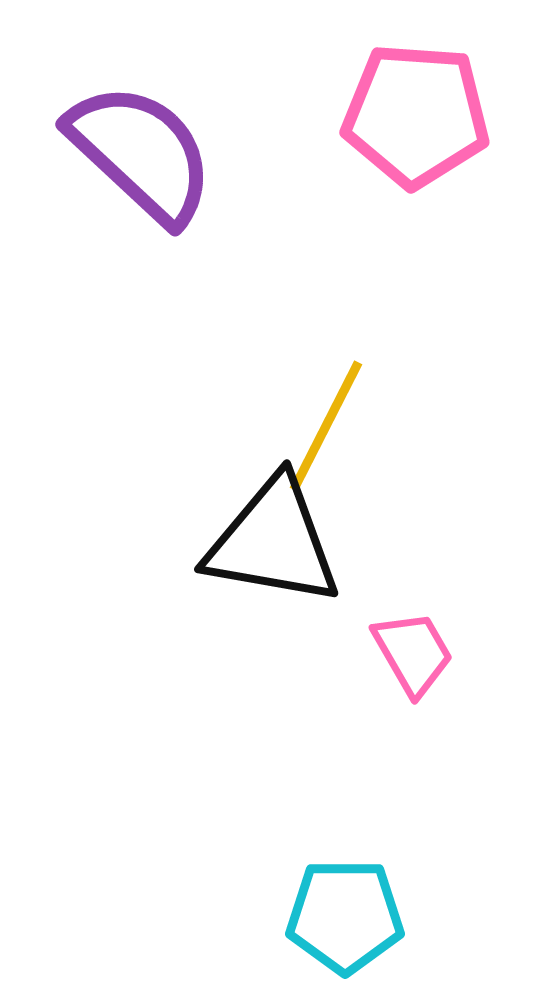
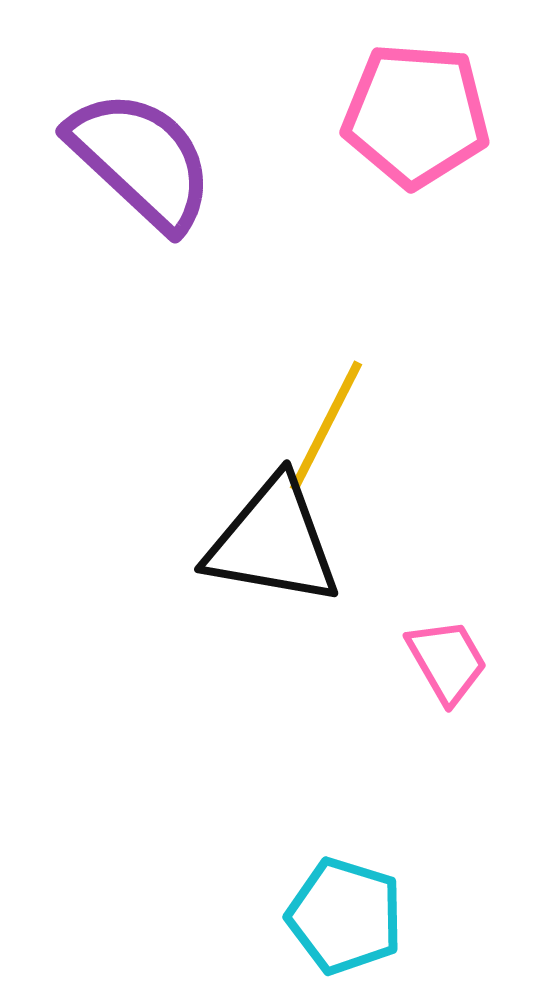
purple semicircle: moved 7 px down
pink trapezoid: moved 34 px right, 8 px down
cyan pentagon: rotated 17 degrees clockwise
